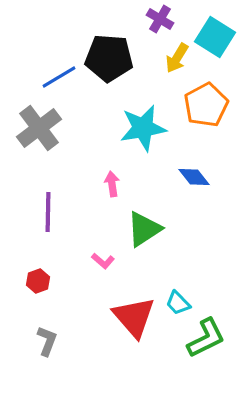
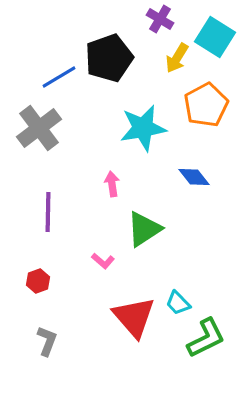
black pentagon: rotated 24 degrees counterclockwise
